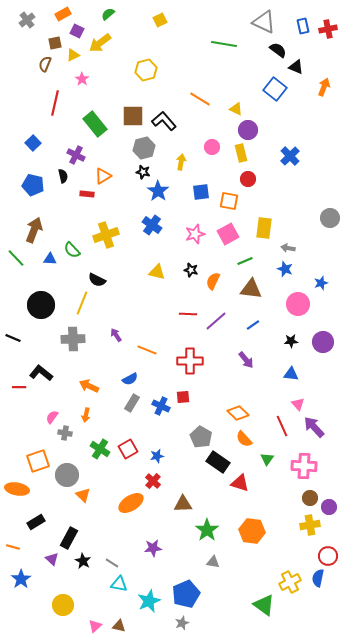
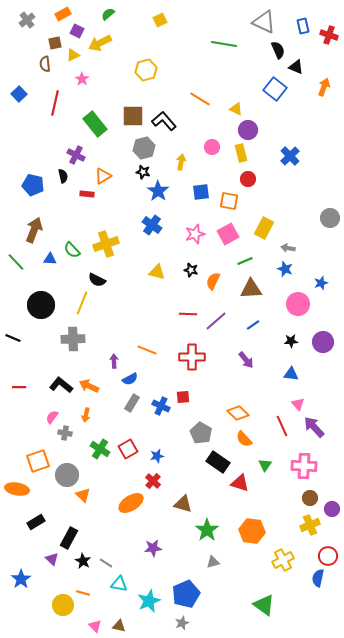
red cross at (328, 29): moved 1 px right, 6 px down; rotated 30 degrees clockwise
yellow arrow at (100, 43): rotated 10 degrees clockwise
black semicircle at (278, 50): rotated 30 degrees clockwise
brown semicircle at (45, 64): rotated 28 degrees counterclockwise
blue square at (33, 143): moved 14 px left, 49 px up
yellow rectangle at (264, 228): rotated 20 degrees clockwise
yellow cross at (106, 235): moved 9 px down
green line at (16, 258): moved 4 px down
brown triangle at (251, 289): rotated 10 degrees counterclockwise
purple arrow at (116, 335): moved 2 px left, 26 px down; rotated 32 degrees clockwise
red cross at (190, 361): moved 2 px right, 4 px up
black L-shape at (41, 373): moved 20 px right, 12 px down
gray pentagon at (201, 437): moved 4 px up
green triangle at (267, 459): moved 2 px left, 6 px down
brown triangle at (183, 504): rotated 18 degrees clockwise
purple circle at (329, 507): moved 3 px right, 2 px down
yellow cross at (310, 525): rotated 12 degrees counterclockwise
orange line at (13, 547): moved 70 px right, 46 px down
gray triangle at (213, 562): rotated 24 degrees counterclockwise
gray line at (112, 563): moved 6 px left
yellow cross at (290, 582): moved 7 px left, 22 px up
pink triangle at (95, 626): rotated 32 degrees counterclockwise
